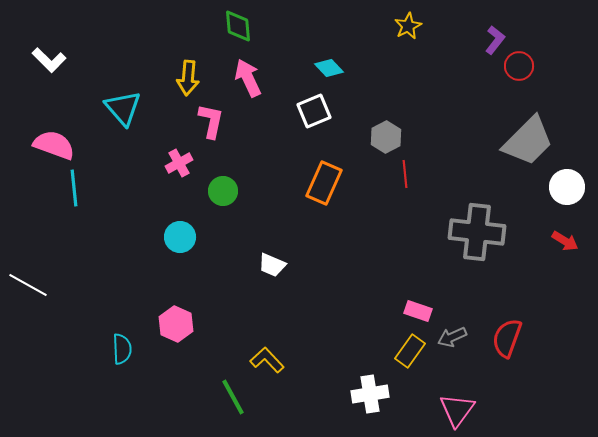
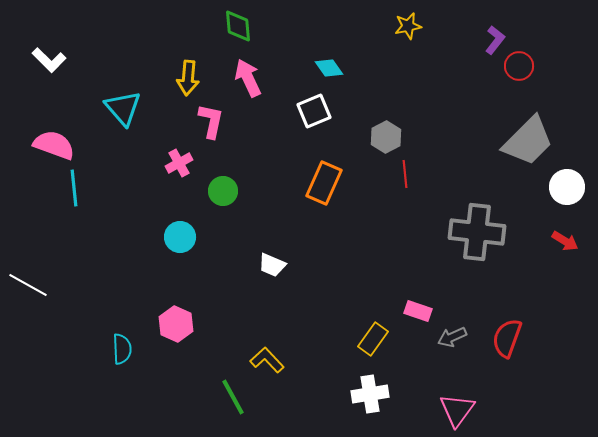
yellow star: rotated 16 degrees clockwise
cyan diamond: rotated 8 degrees clockwise
yellow rectangle: moved 37 px left, 12 px up
